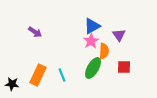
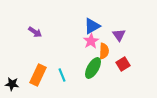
red square: moved 1 px left, 3 px up; rotated 32 degrees counterclockwise
